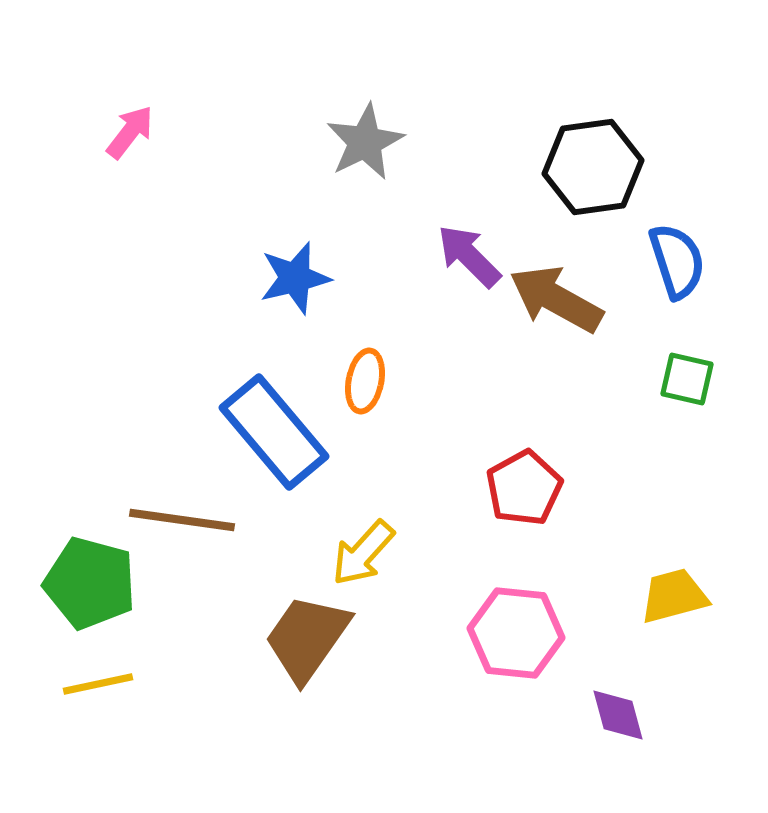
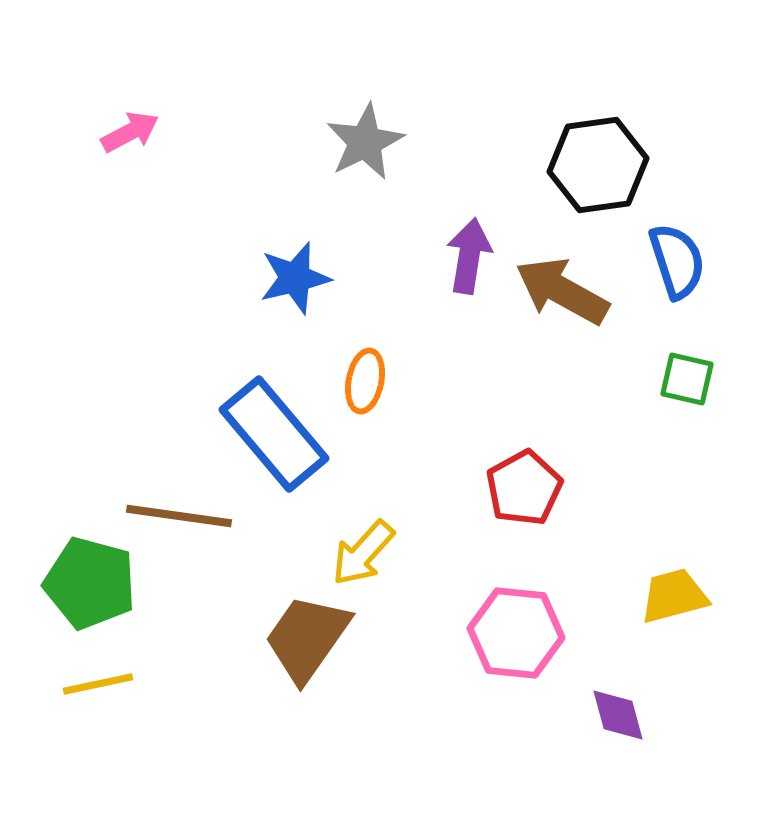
pink arrow: rotated 24 degrees clockwise
black hexagon: moved 5 px right, 2 px up
purple arrow: rotated 54 degrees clockwise
brown arrow: moved 6 px right, 8 px up
blue rectangle: moved 2 px down
brown line: moved 3 px left, 4 px up
